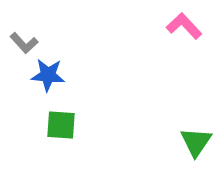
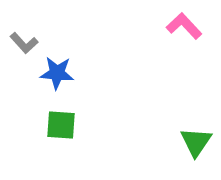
blue star: moved 9 px right, 2 px up
